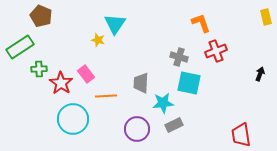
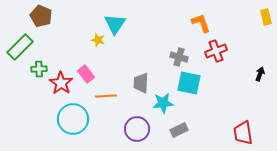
green rectangle: rotated 12 degrees counterclockwise
gray rectangle: moved 5 px right, 5 px down
red trapezoid: moved 2 px right, 2 px up
